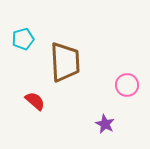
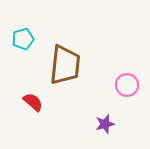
brown trapezoid: moved 3 px down; rotated 9 degrees clockwise
red semicircle: moved 2 px left, 1 px down
purple star: rotated 30 degrees clockwise
